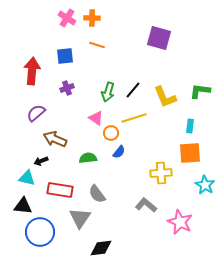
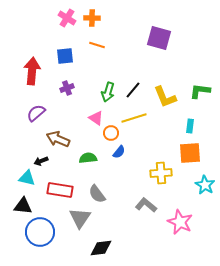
brown arrow: moved 3 px right
